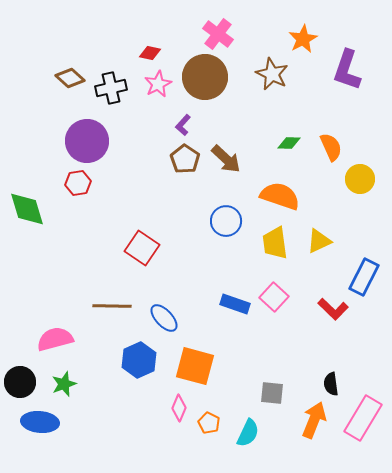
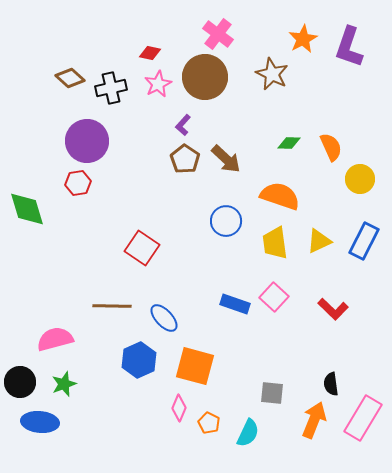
purple L-shape at (347, 70): moved 2 px right, 23 px up
blue rectangle at (364, 277): moved 36 px up
